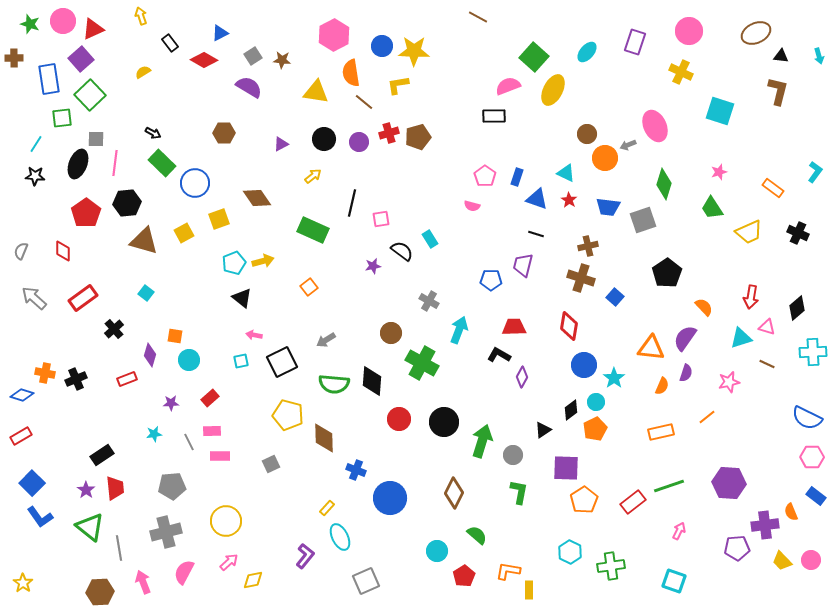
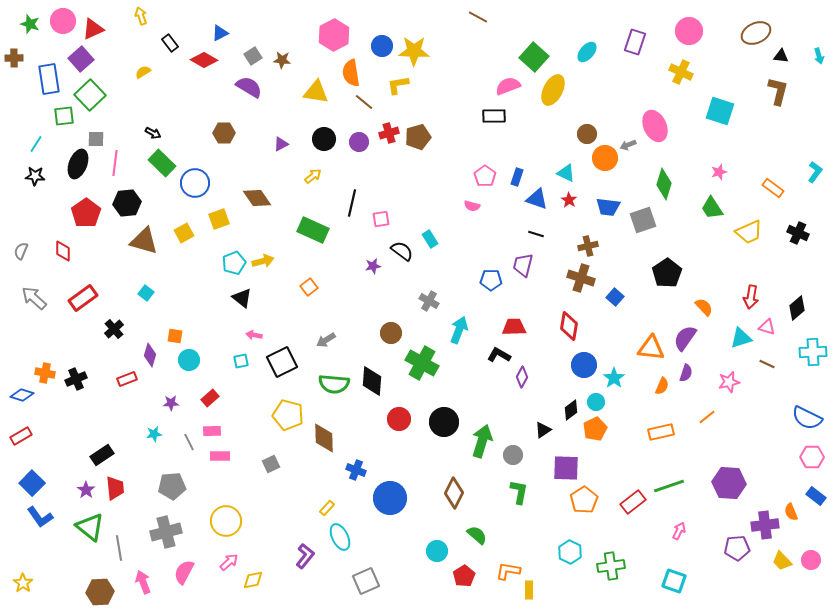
green square at (62, 118): moved 2 px right, 2 px up
